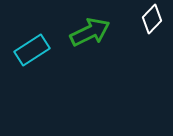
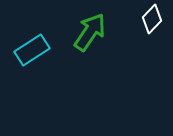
green arrow: rotated 30 degrees counterclockwise
